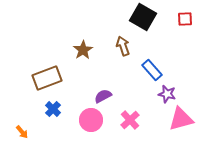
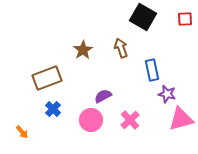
brown arrow: moved 2 px left, 2 px down
blue rectangle: rotated 30 degrees clockwise
